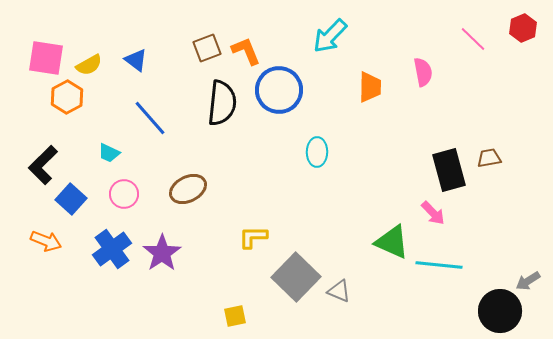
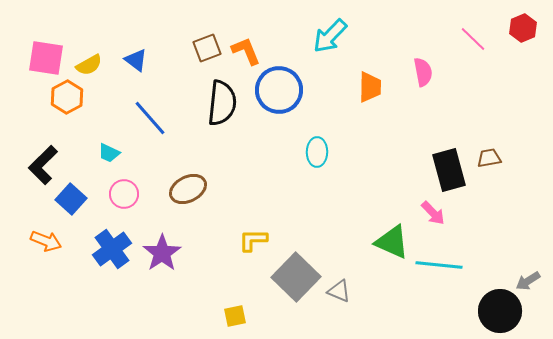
yellow L-shape: moved 3 px down
